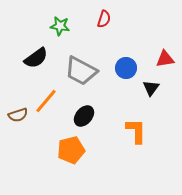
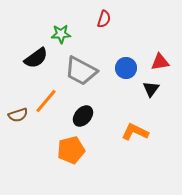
green star: moved 1 px right, 8 px down; rotated 12 degrees counterclockwise
red triangle: moved 5 px left, 3 px down
black triangle: moved 1 px down
black ellipse: moved 1 px left
orange L-shape: moved 1 px left, 1 px down; rotated 64 degrees counterclockwise
